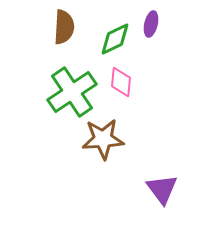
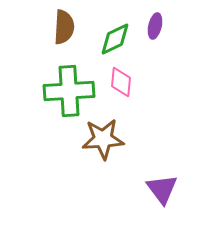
purple ellipse: moved 4 px right, 2 px down
green cross: moved 3 px left, 1 px up; rotated 30 degrees clockwise
